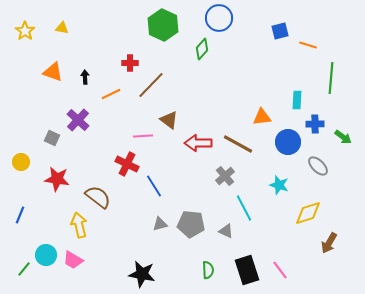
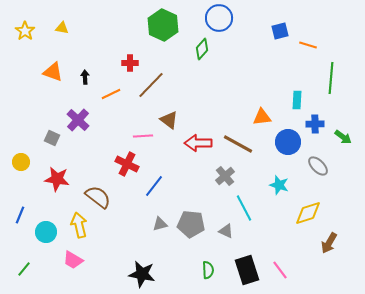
blue line at (154, 186): rotated 70 degrees clockwise
cyan circle at (46, 255): moved 23 px up
